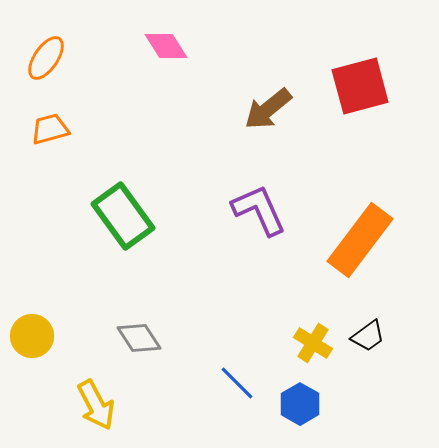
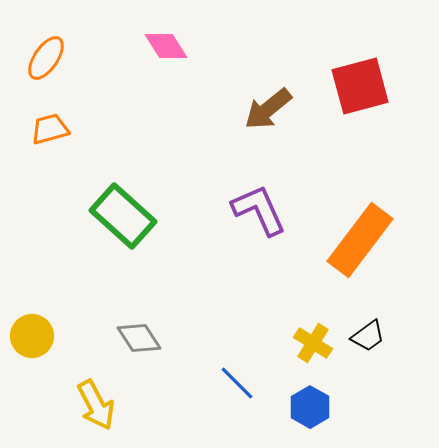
green rectangle: rotated 12 degrees counterclockwise
blue hexagon: moved 10 px right, 3 px down
